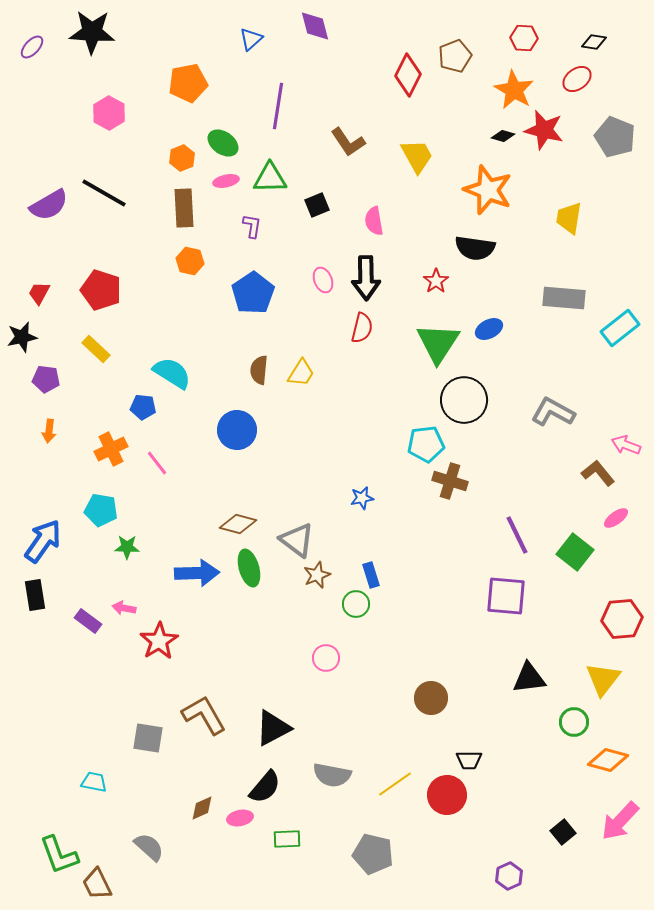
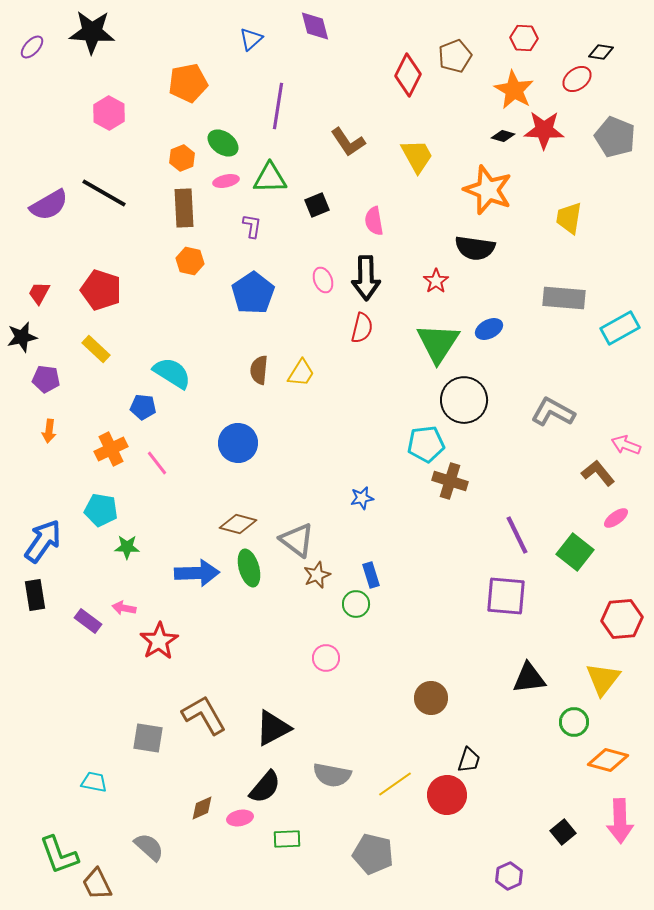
black diamond at (594, 42): moved 7 px right, 10 px down
red star at (544, 130): rotated 12 degrees counterclockwise
cyan rectangle at (620, 328): rotated 9 degrees clockwise
blue circle at (237, 430): moved 1 px right, 13 px down
black trapezoid at (469, 760): rotated 72 degrees counterclockwise
pink arrow at (620, 821): rotated 45 degrees counterclockwise
